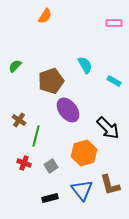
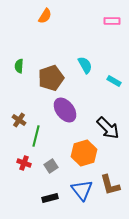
pink rectangle: moved 2 px left, 2 px up
green semicircle: moved 4 px right; rotated 40 degrees counterclockwise
brown pentagon: moved 3 px up
purple ellipse: moved 3 px left
